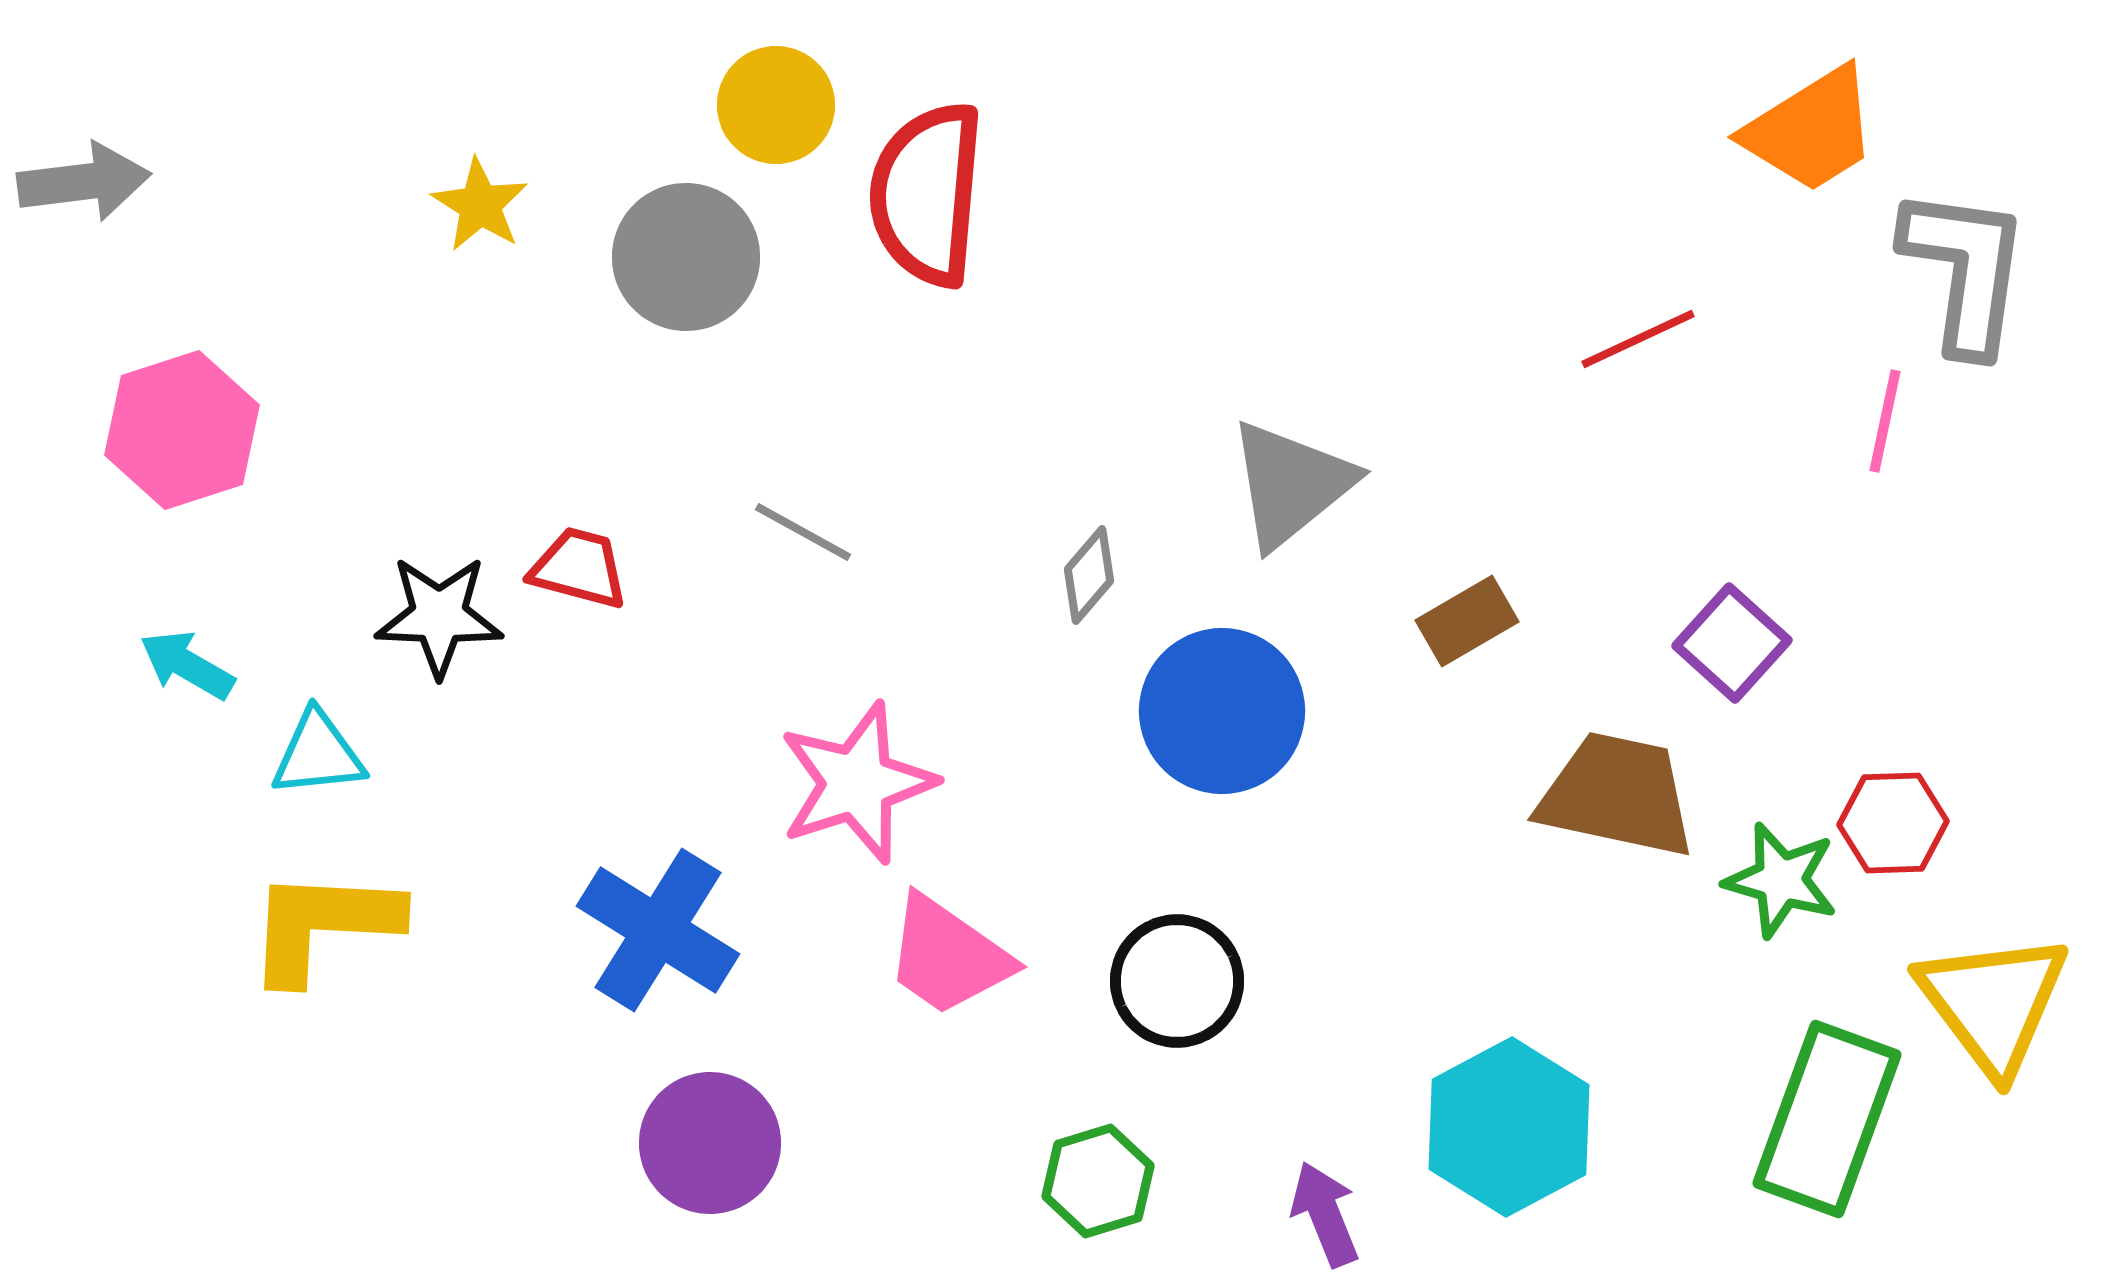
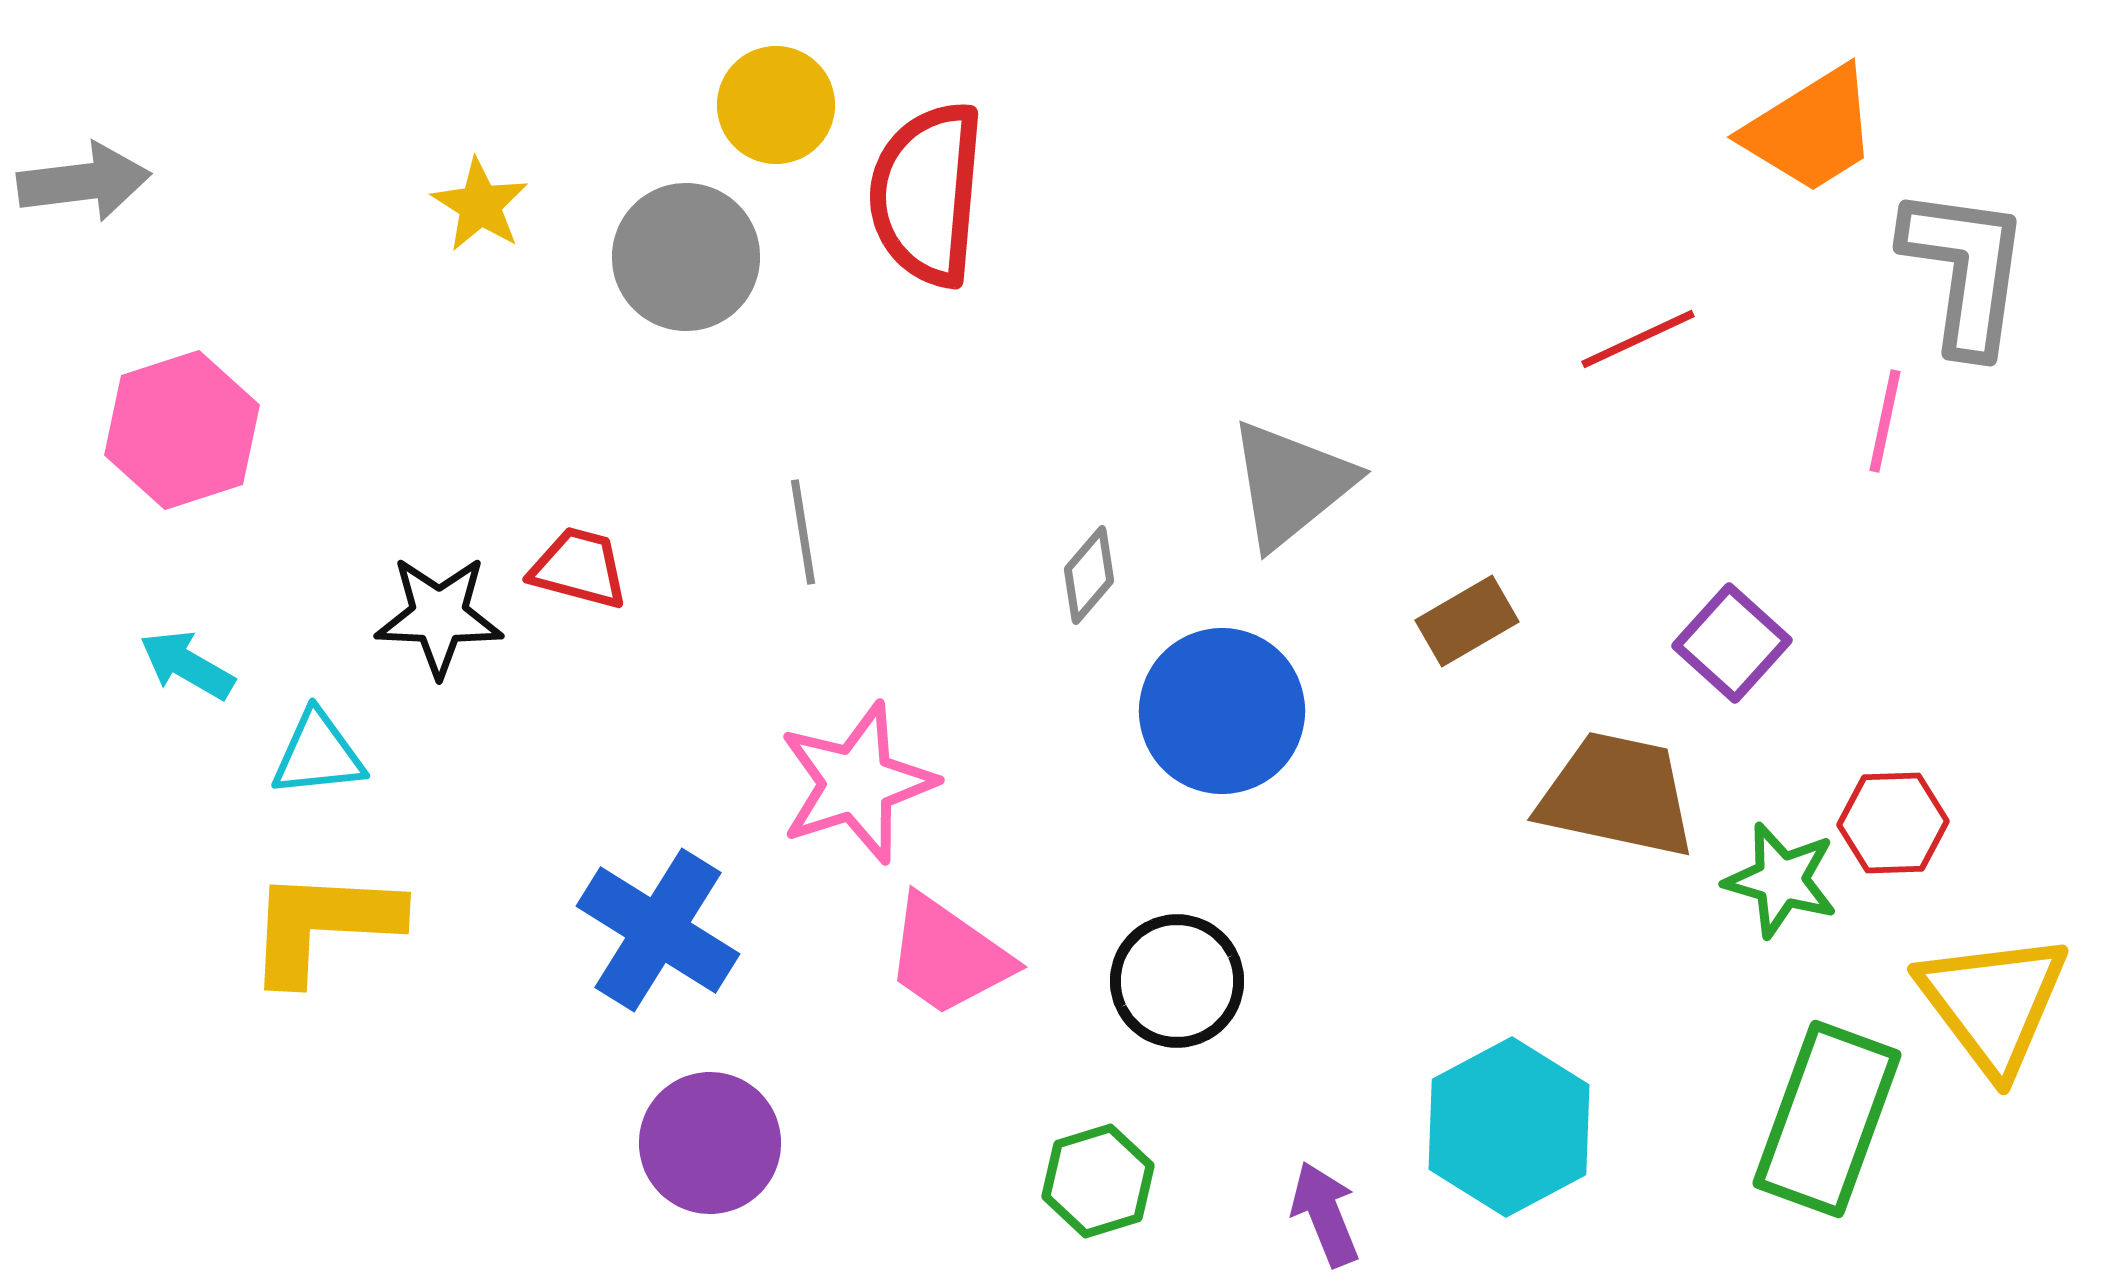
gray line: rotated 52 degrees clockwise
